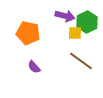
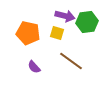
green hexagon: rotated 20 degrees clockwise
yellow square: moved 18 px left; rotated 16 degrees clockwise
brown line: moved 10 px left
